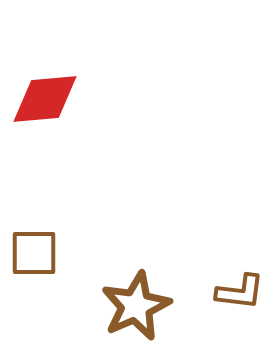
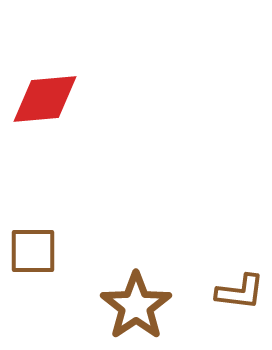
brown square: moved 1 px left, 2 px up
brown star: rotated 10 degrees counterclockwise
